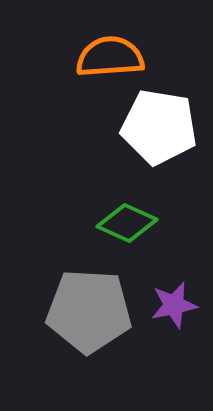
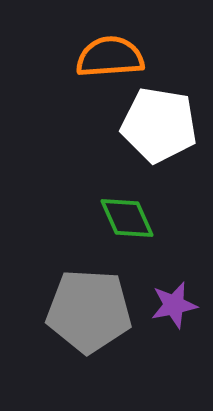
white pentagon: moved 2 px up
green diamond: moved 5 px up; rotated 42 degrees clockwise
